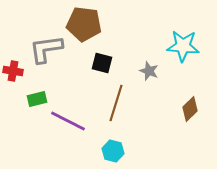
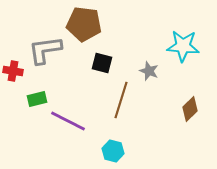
gray L-shape: moved 1 px left, 1 px down
brown line: moved 5 px right, 3 px up
